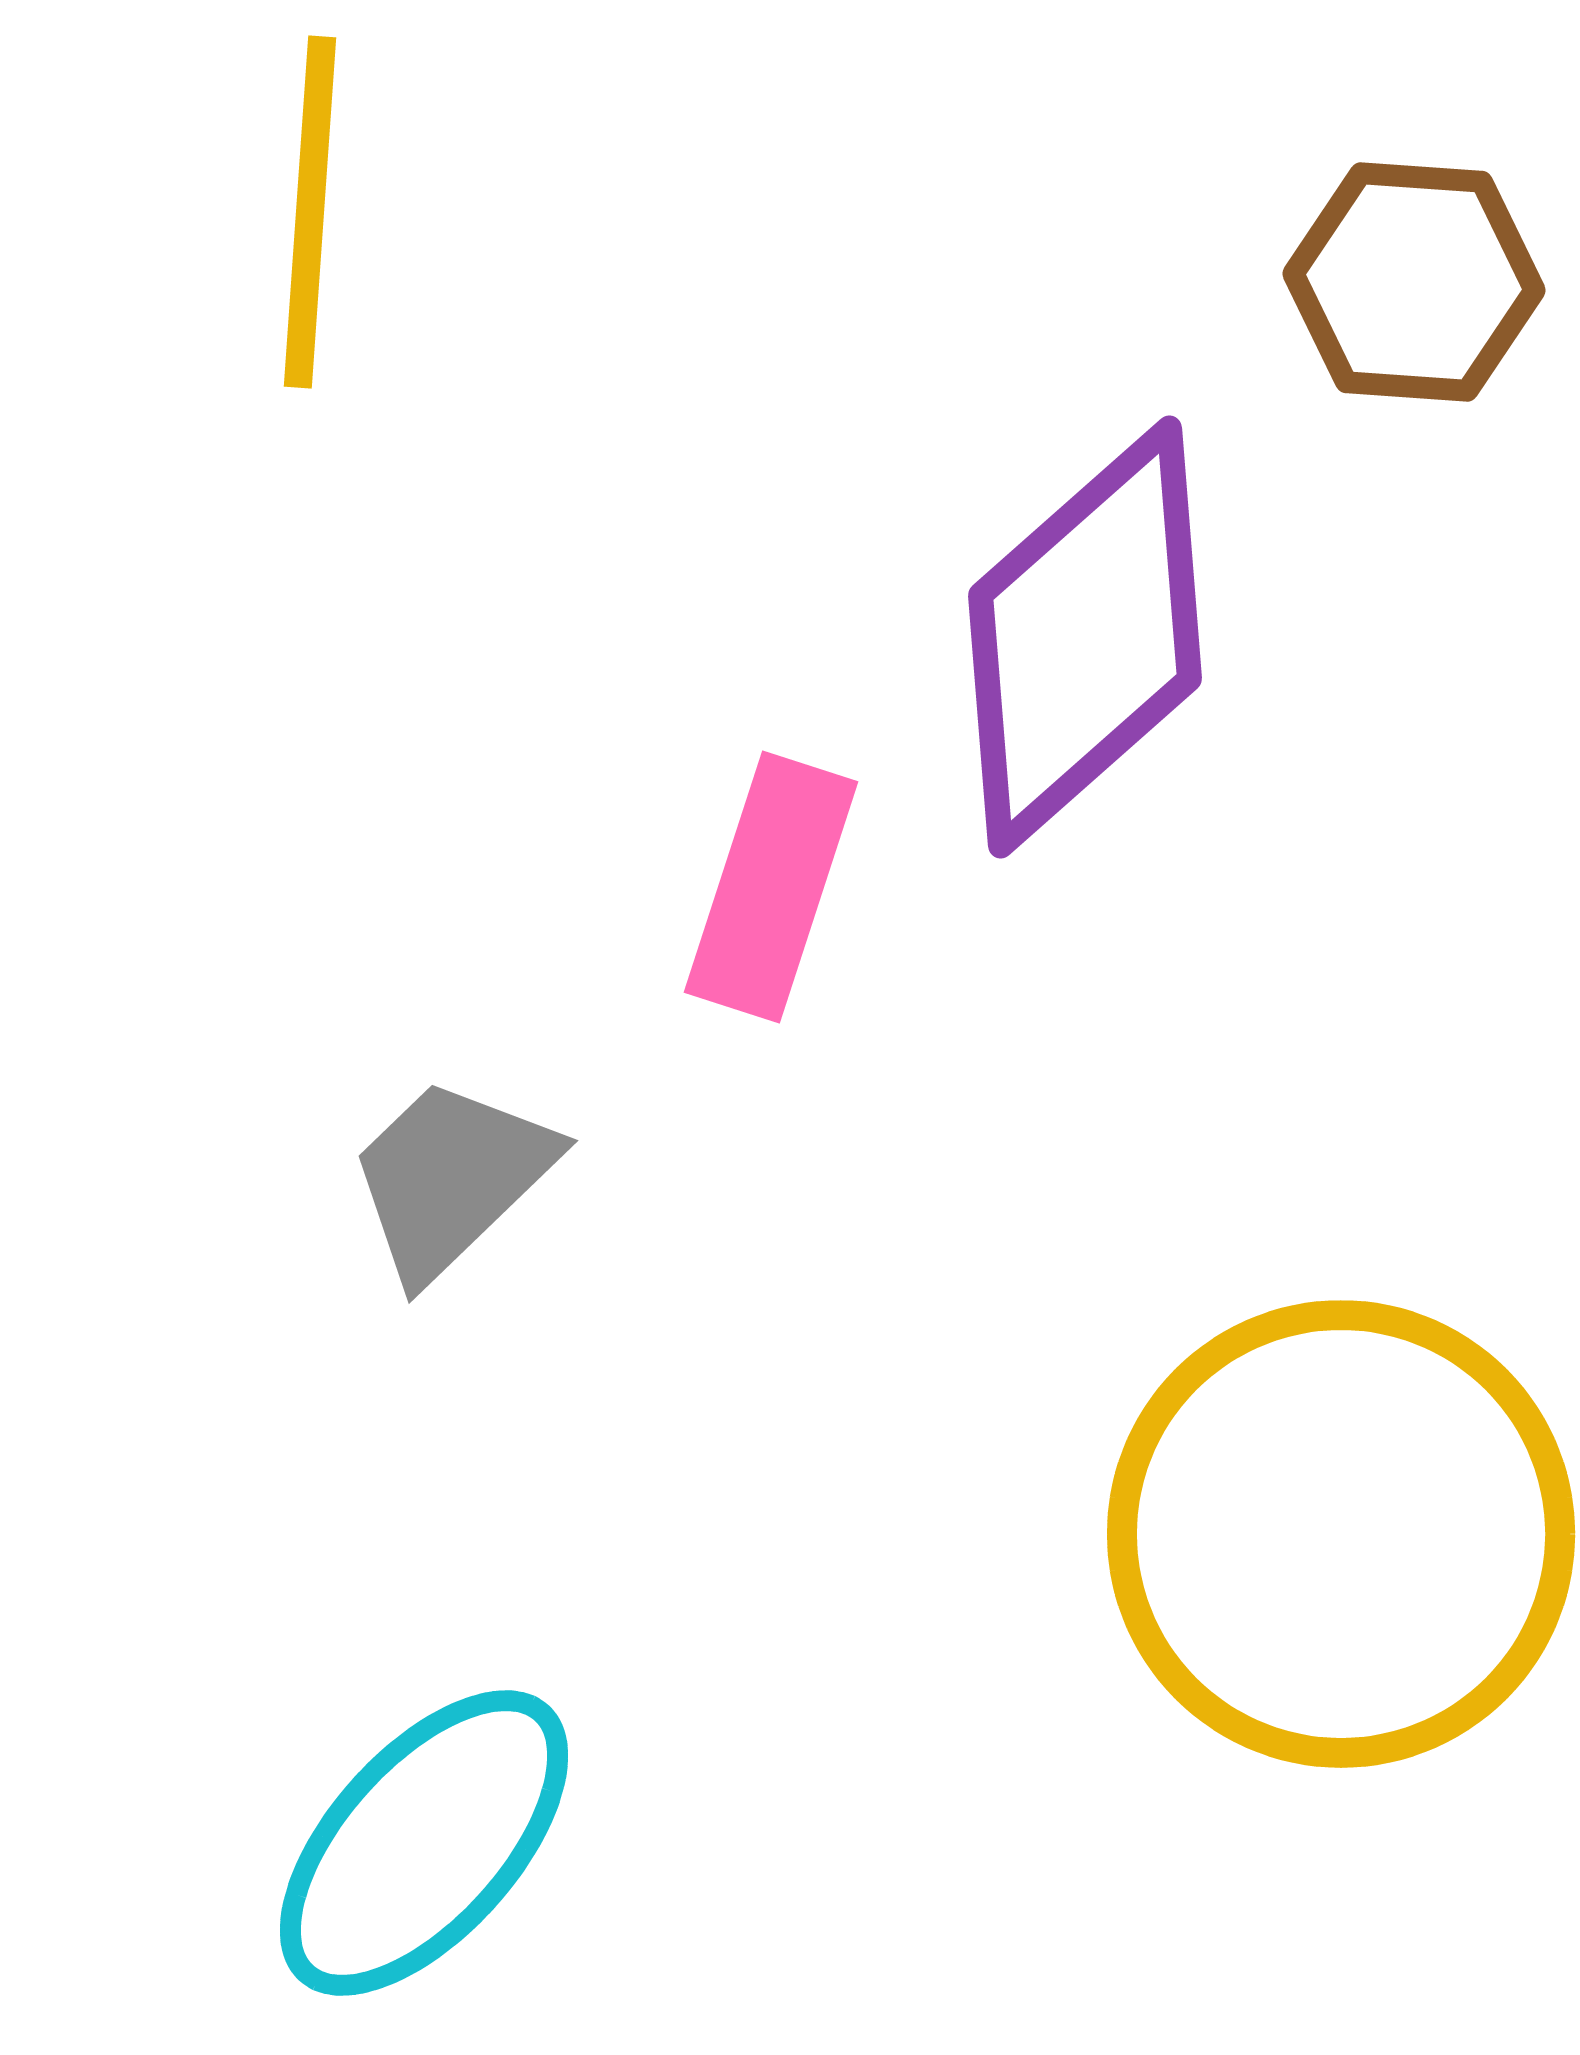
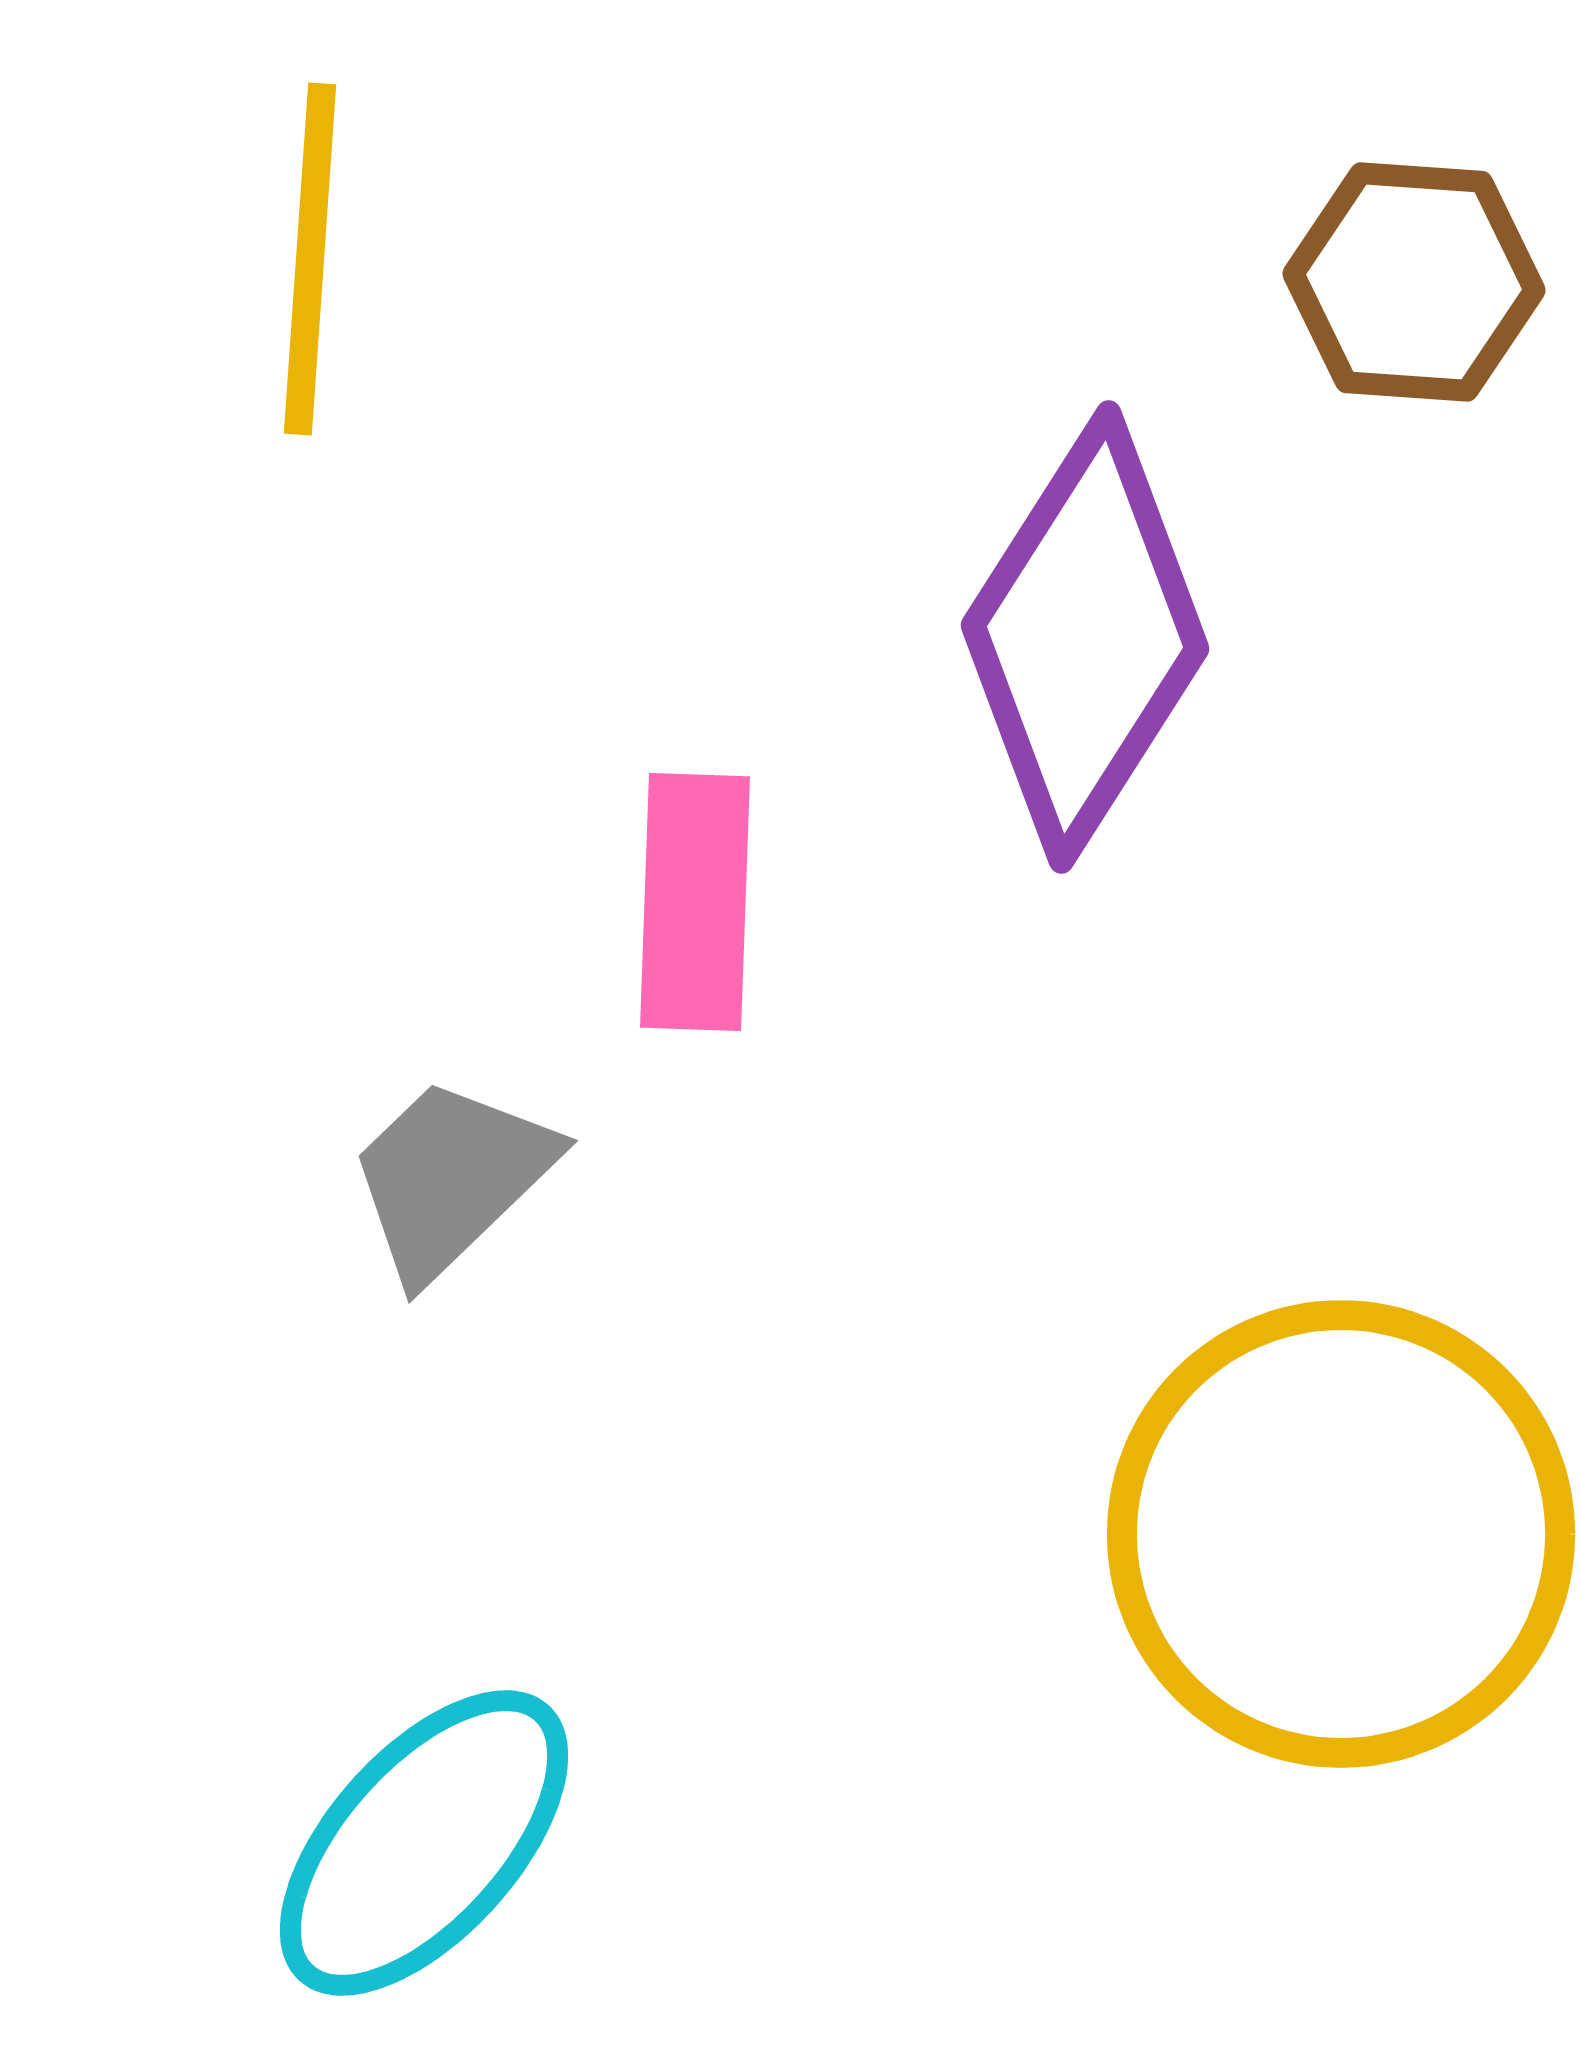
yellow line: moved 47 px down
purple diamond: rotated 16 degrees counterclockwise
pink rectangle: moved 76 px left, 15 px down; rotated 16 degrees counterclockwise
